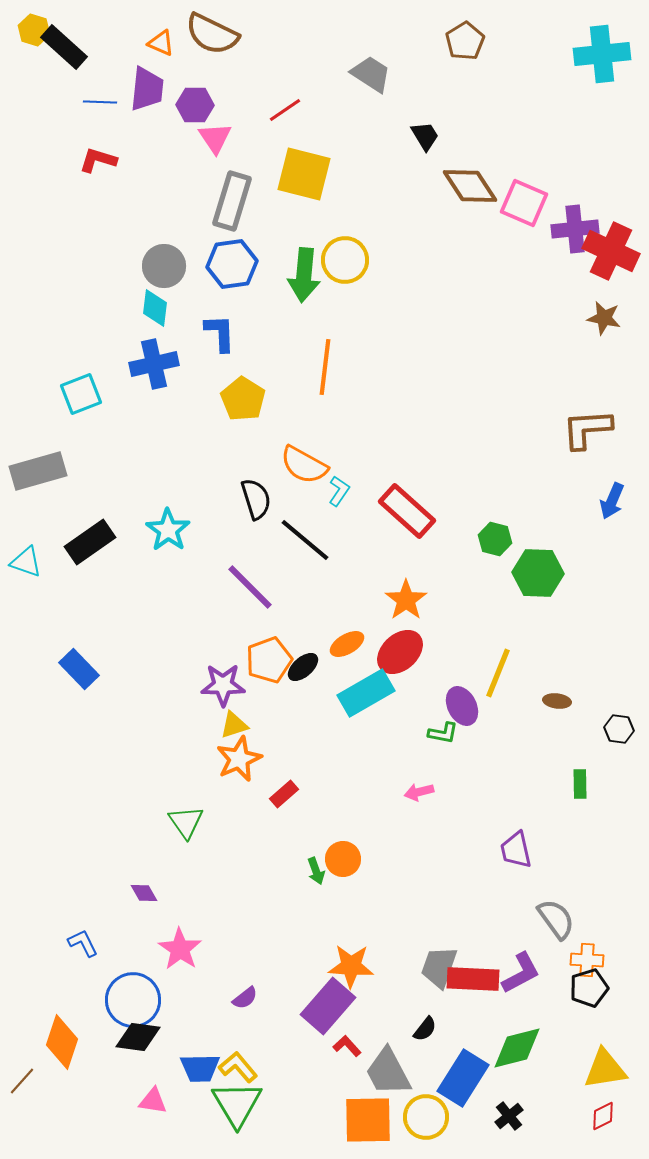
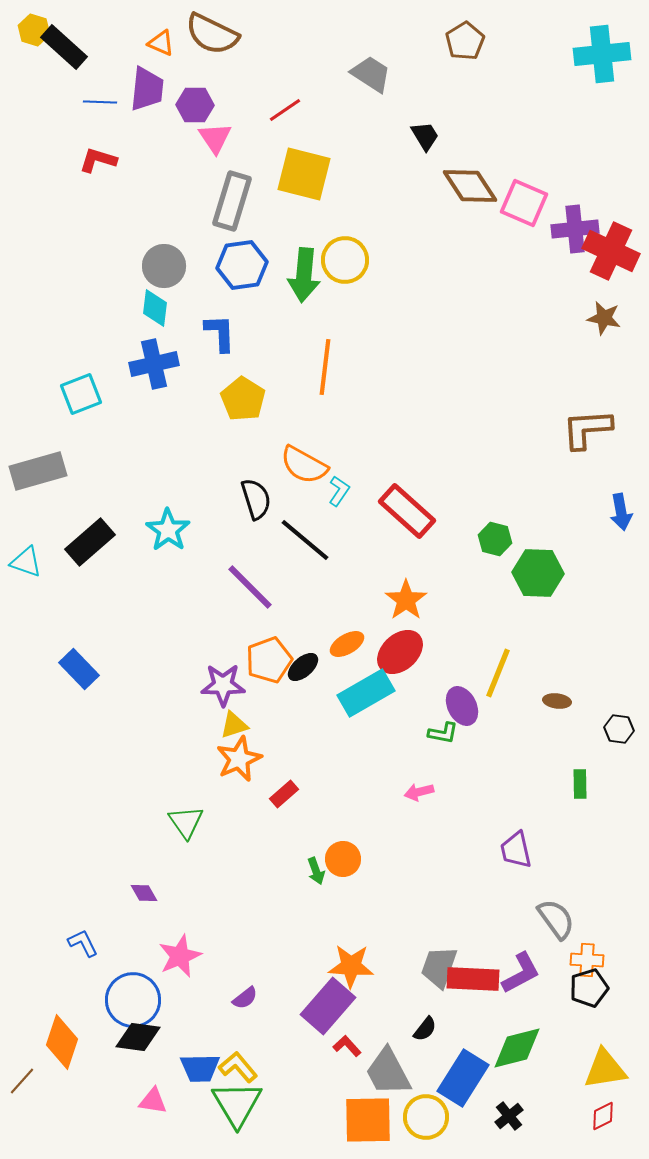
blue hexagon at (232, 264): moved 10 px right, 1 px down
blue arrow at (612, 501): moved 9 px right, 11 px down; rotated 33 degrees counterclockwise
black rectangle at (90, 542): rotated 6 degrees counterclockwise
pink star at (180, 949): moved 7 px down; rotated 15 degrees clockwise
